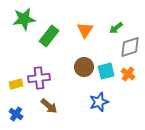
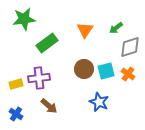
green rectangle: moved 2 px left, 7 px down; rotated 15 degrees clockwise
brown circle: moved 2 px down
blue star: rotated 30 degrees counterclockwise
